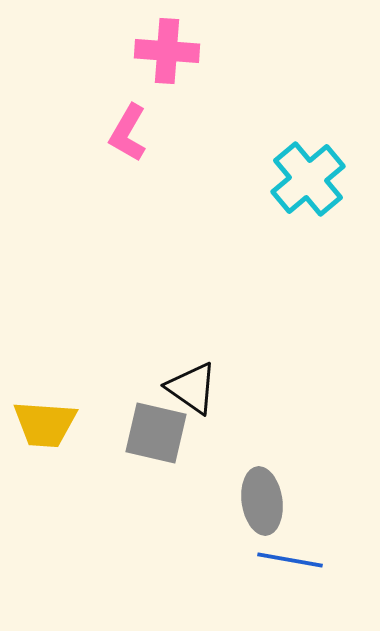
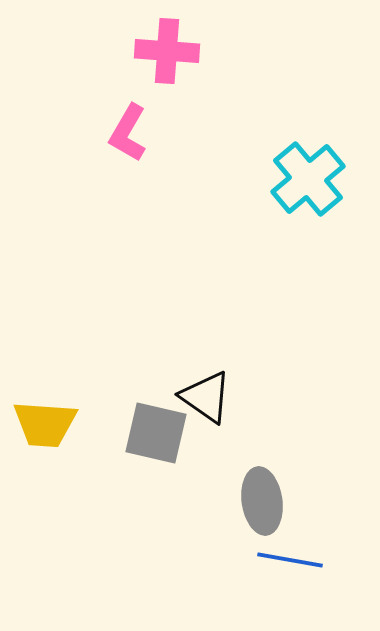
black triangle: moved 14 px right, 9 px down
